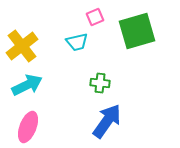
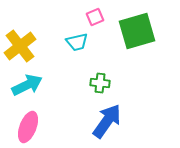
yellow cross: moved 2 px left
